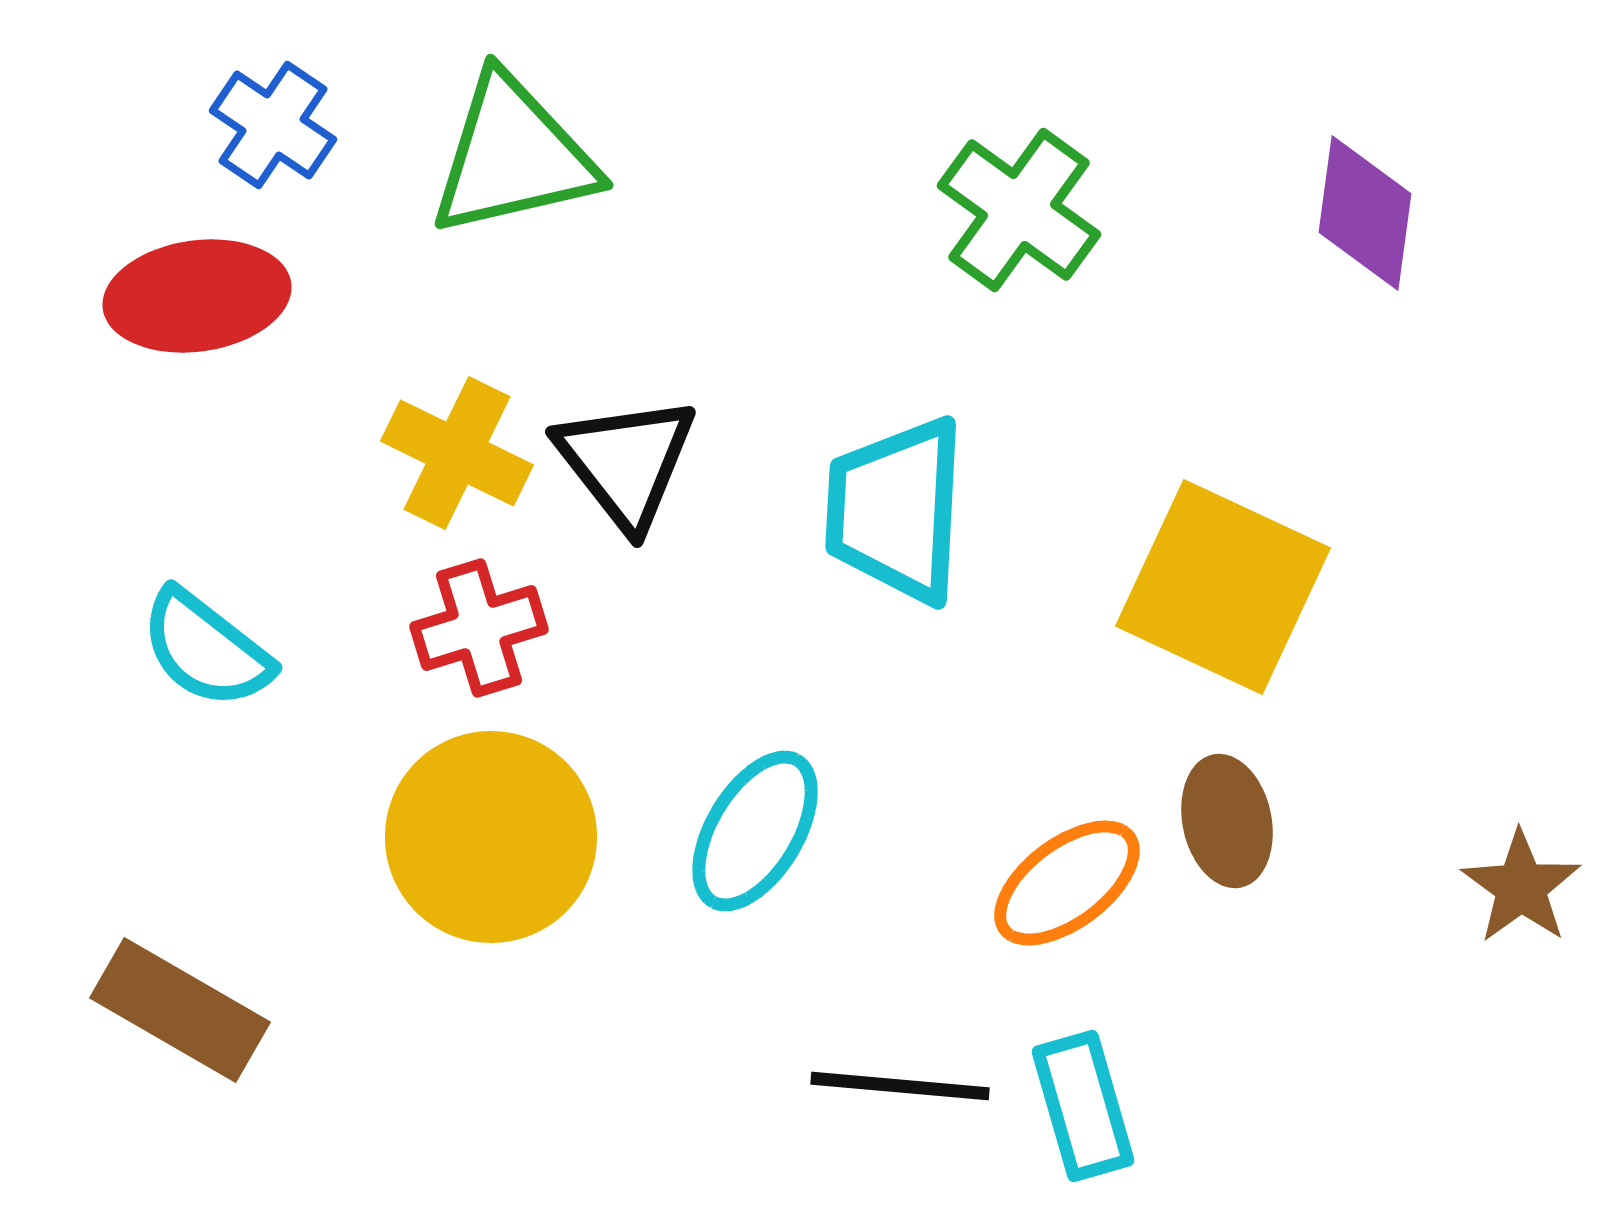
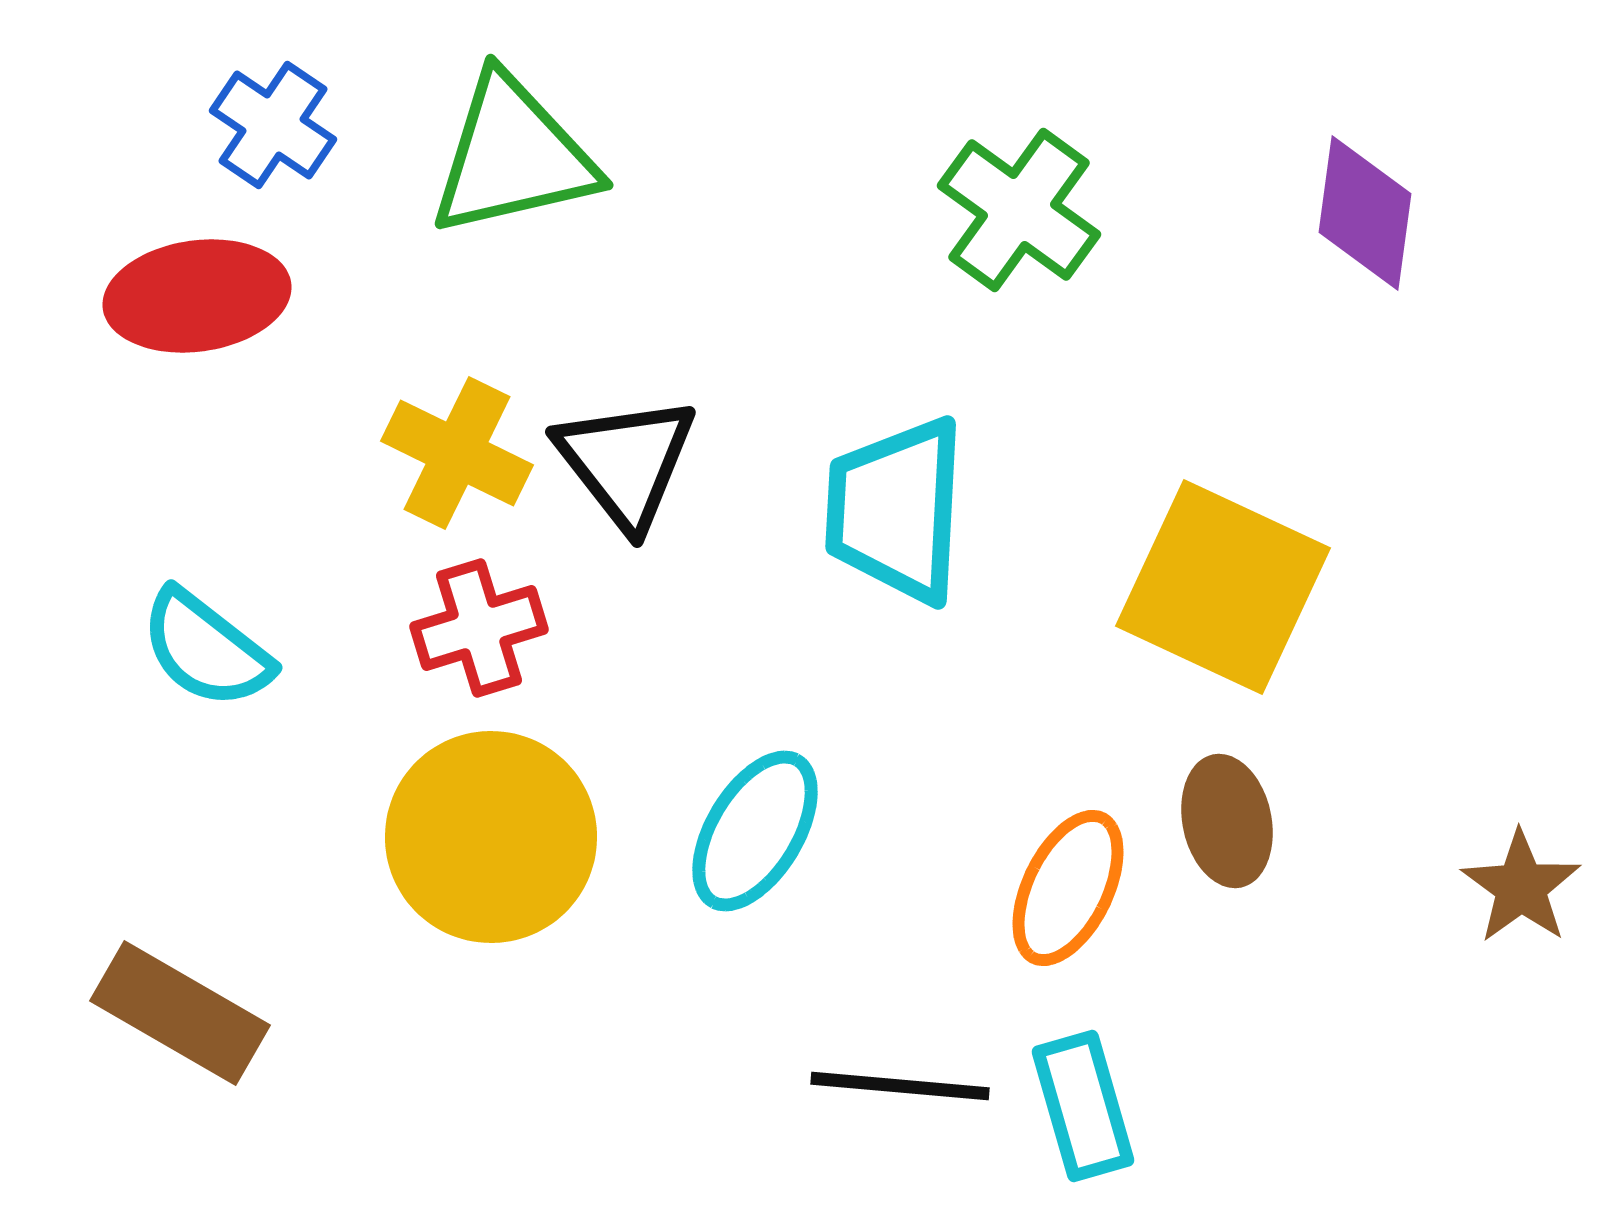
orange ellipse: moved 1 px right, 5 px down; rotated 27 degrees counterclockwise
brown rectangle: moved 3 px down
